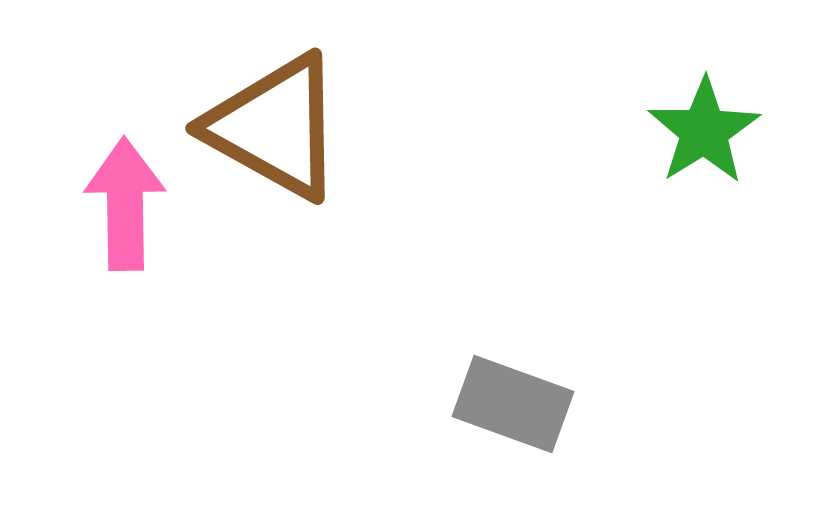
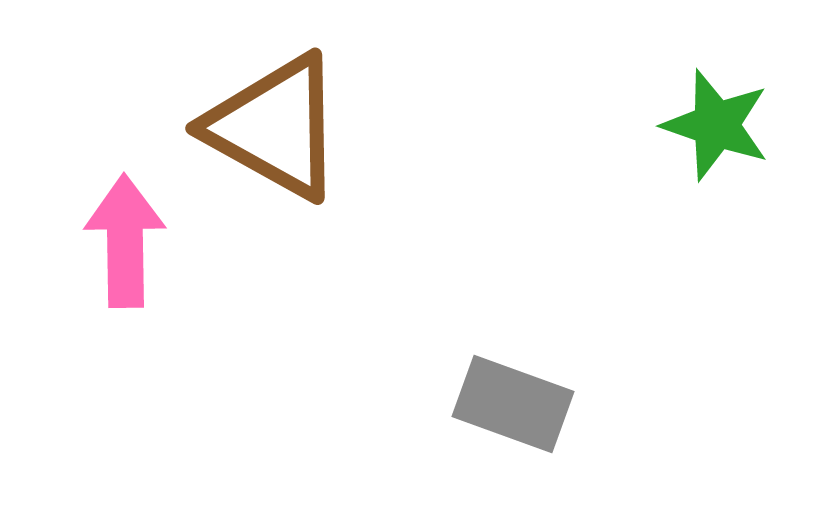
green star: moved 12 px right, 6 px up; rotated 21 degrees counterclockwise
pink arrow: moved 37 px down
